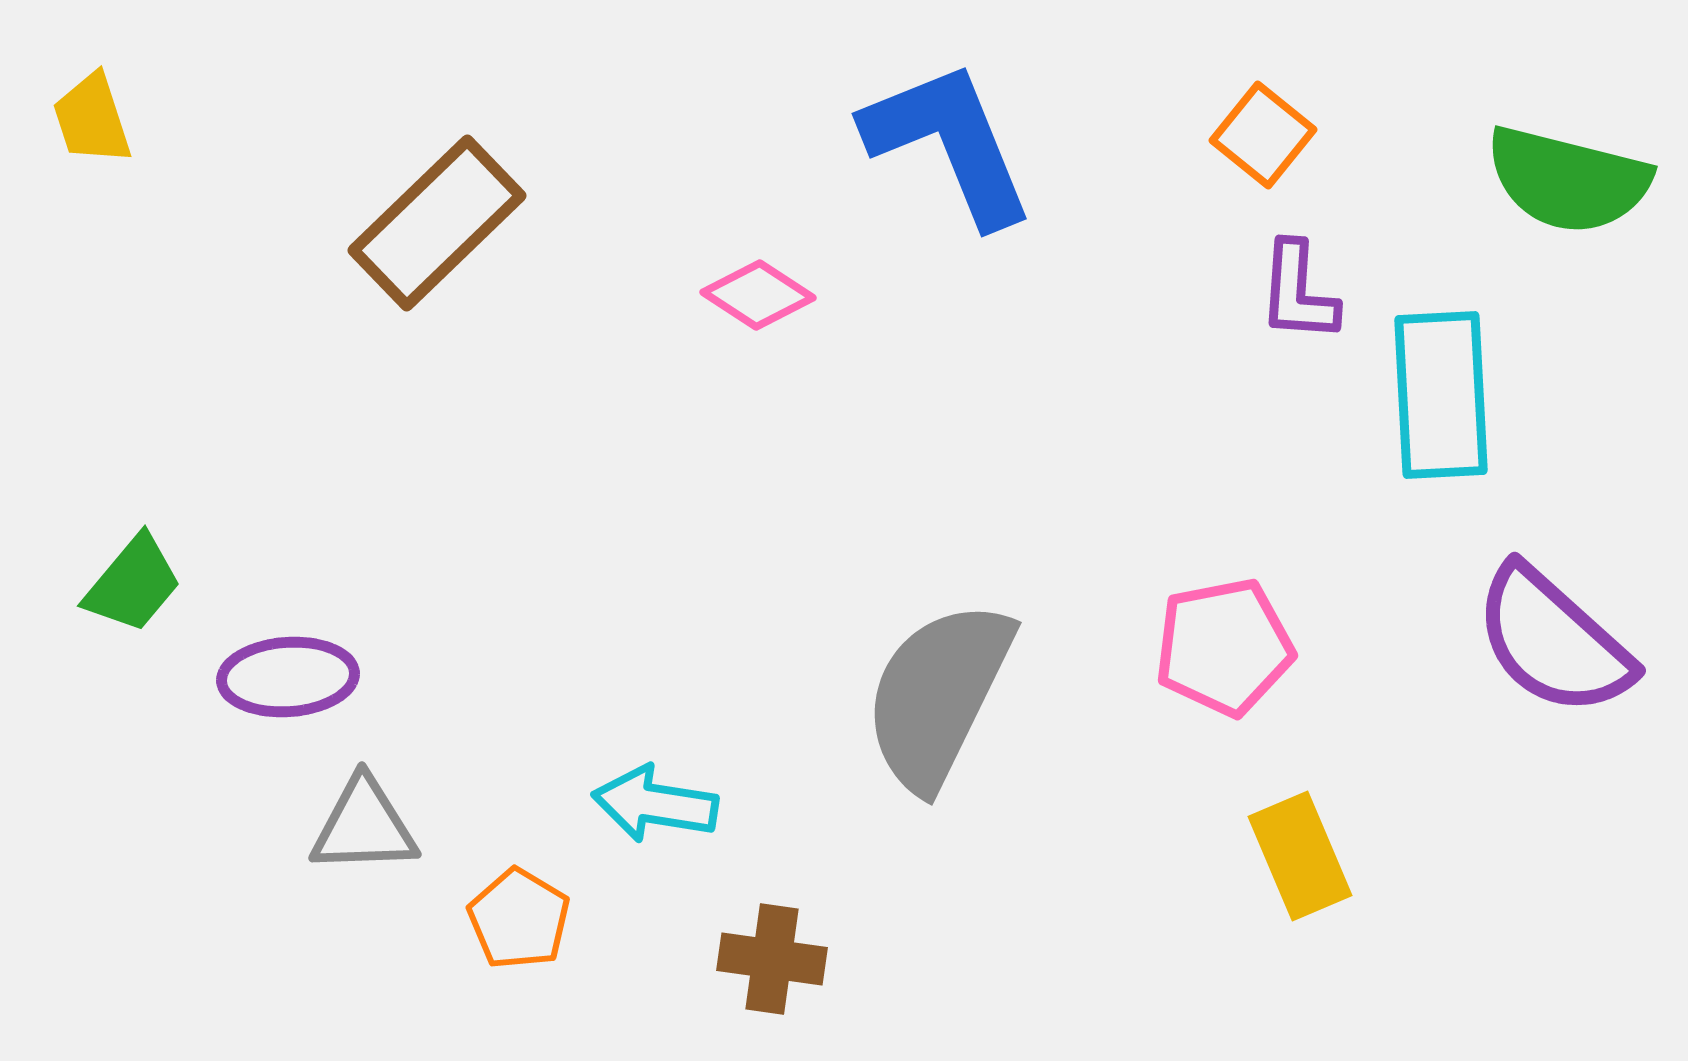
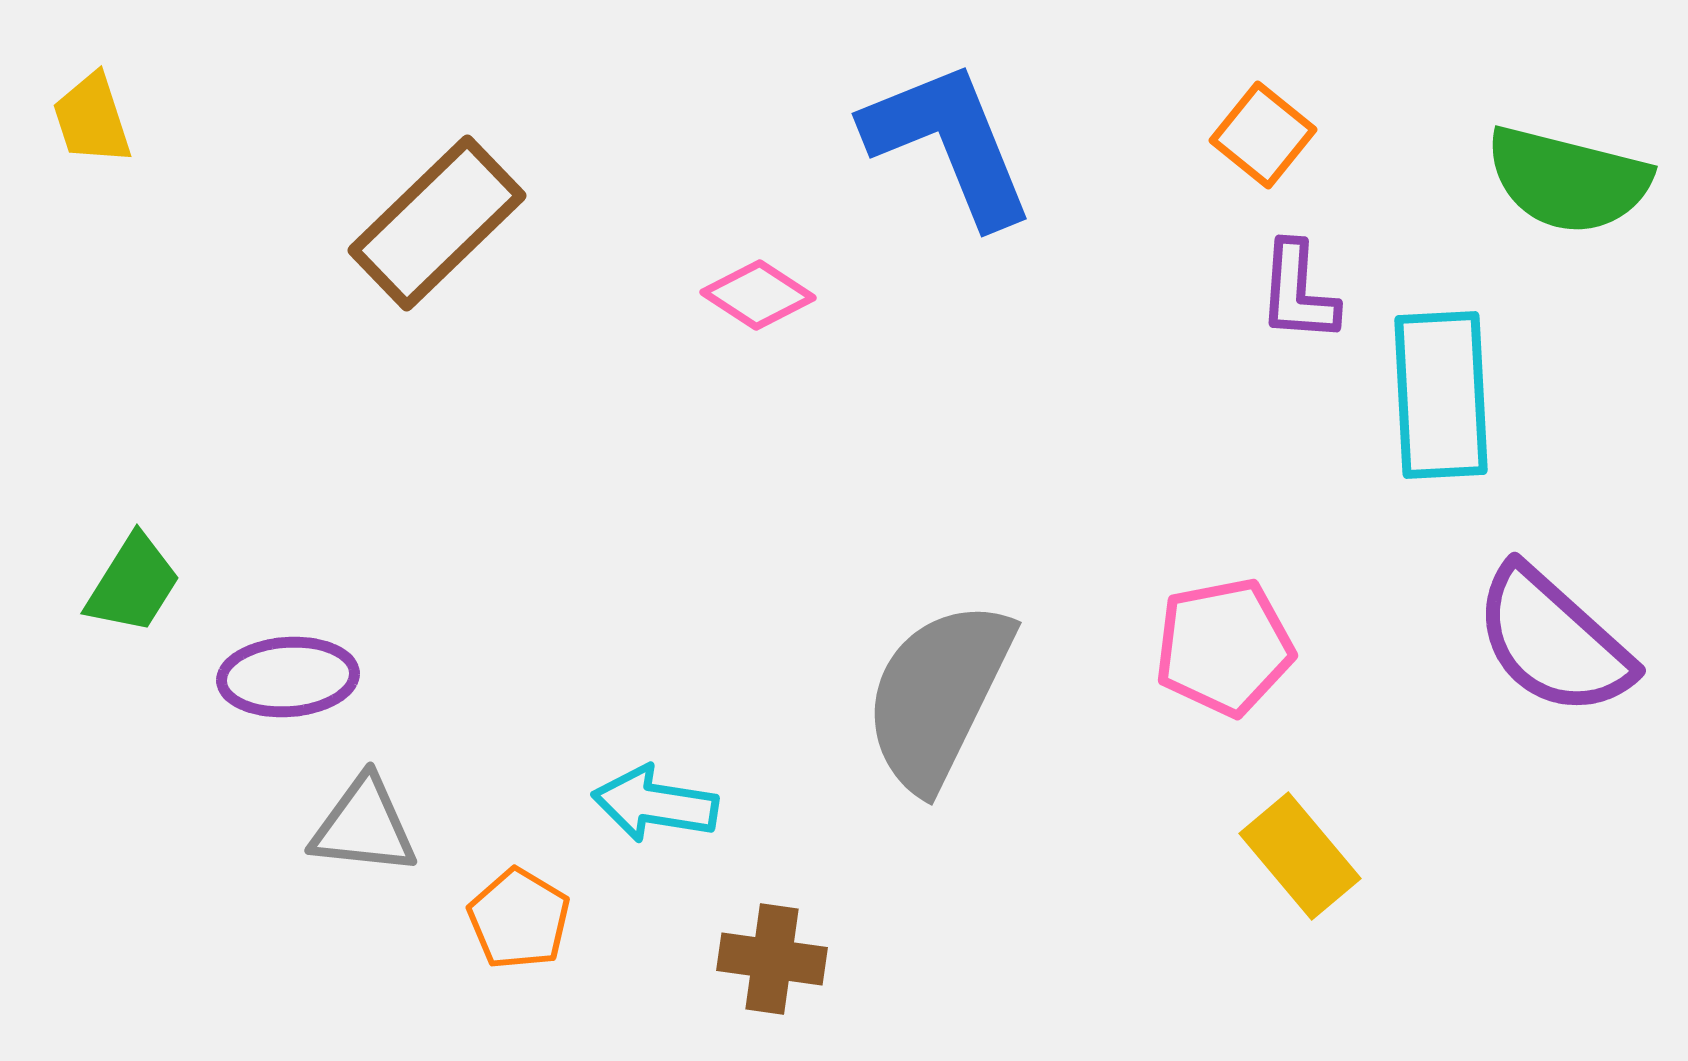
green trapezoid: rotated 8 degrees counterclockwise
gray triangle: rotated 8 degrees clockwise
yellow rectangle: rotated 17 degrees counterclockwise
